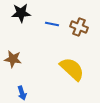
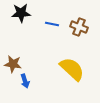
brown star: moved 5 px down
blue arrow: moved 3 px right, 12 px up
